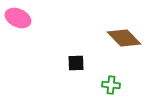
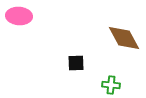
pink ellipse: moved 1 px right, 2 px up; rotated 20 degrees counterclockwise
brown diamond: rotated 16 degrees clockwise
